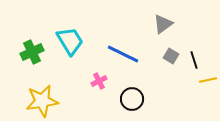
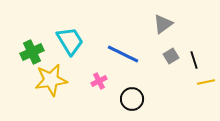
gray square: rotated 28 degrees clockwise
yellow line: moved 2 px left, 2 px down
yellow star: moved 9 px right, 21 px up
